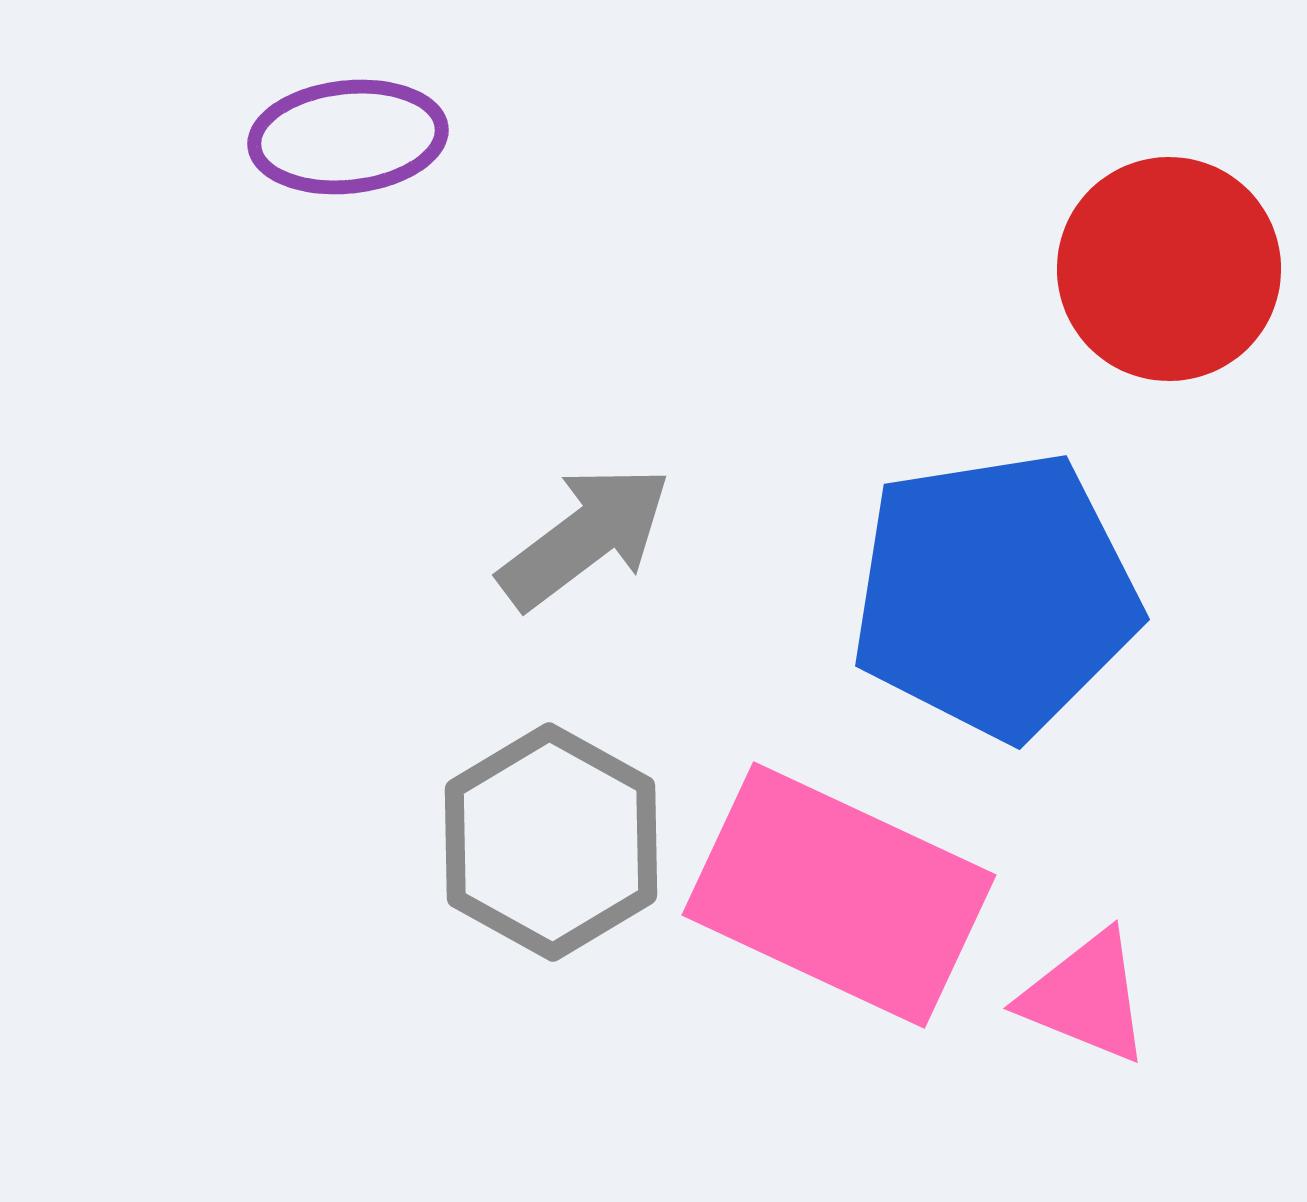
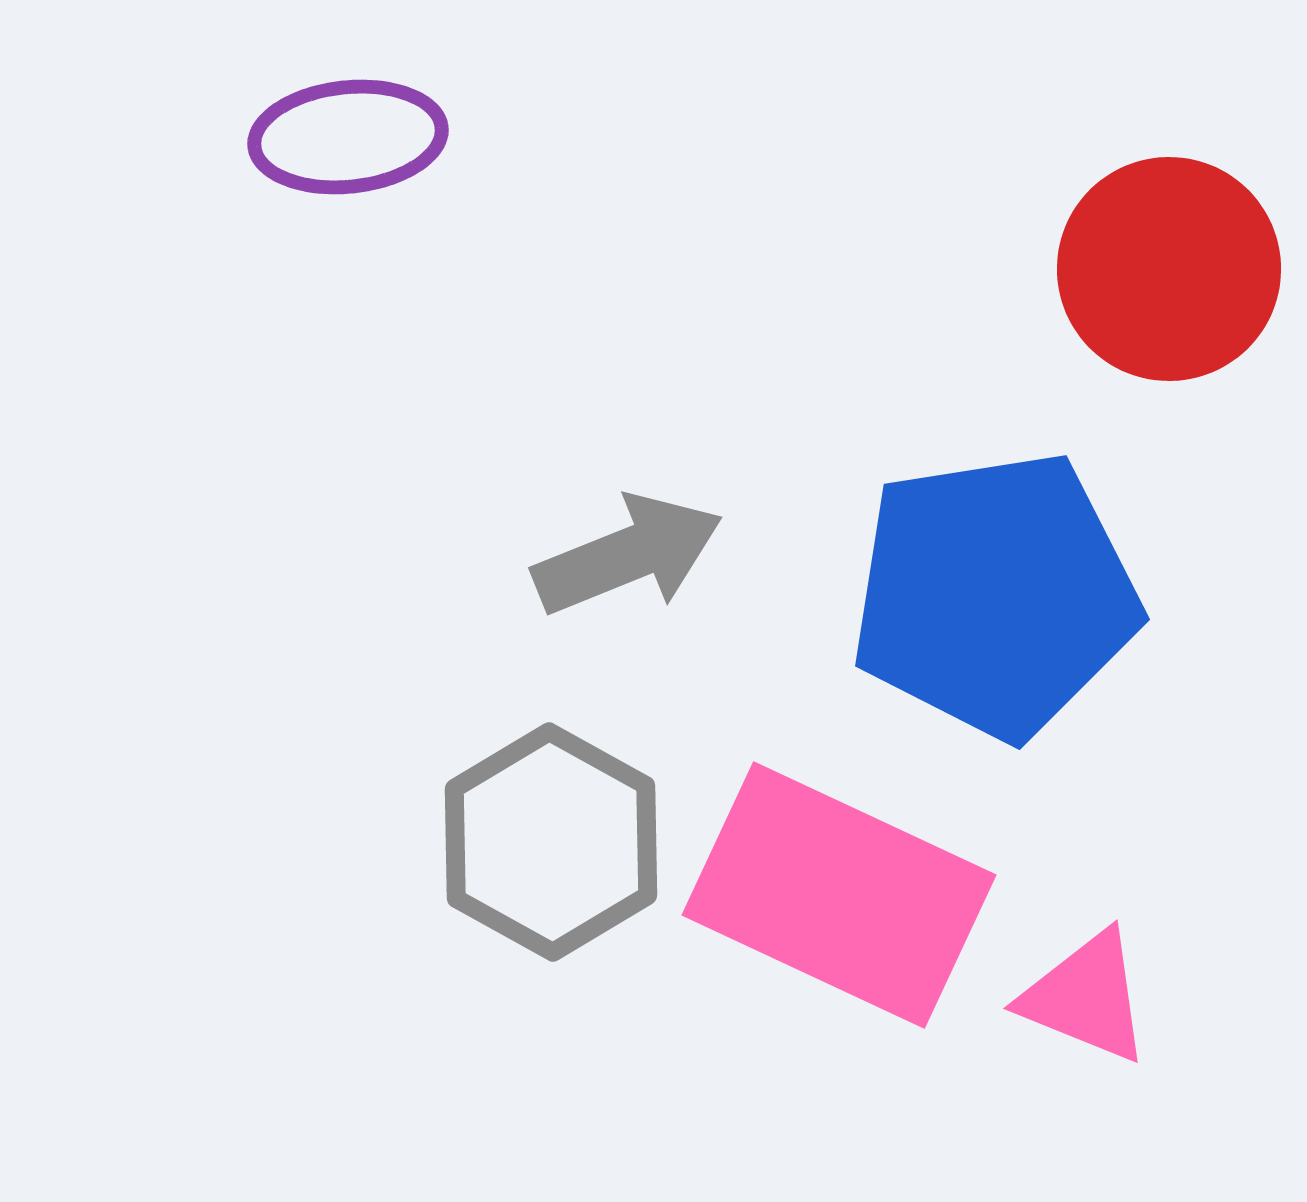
gray arrow: moved 43 px right, 18 px down; rotated 15 degrees clockwise
